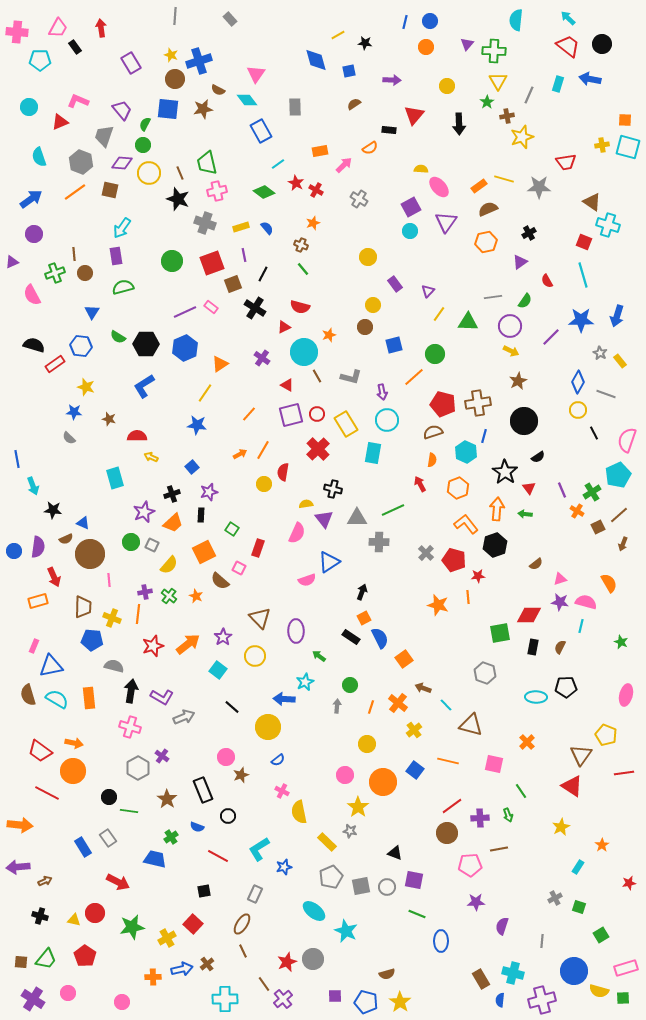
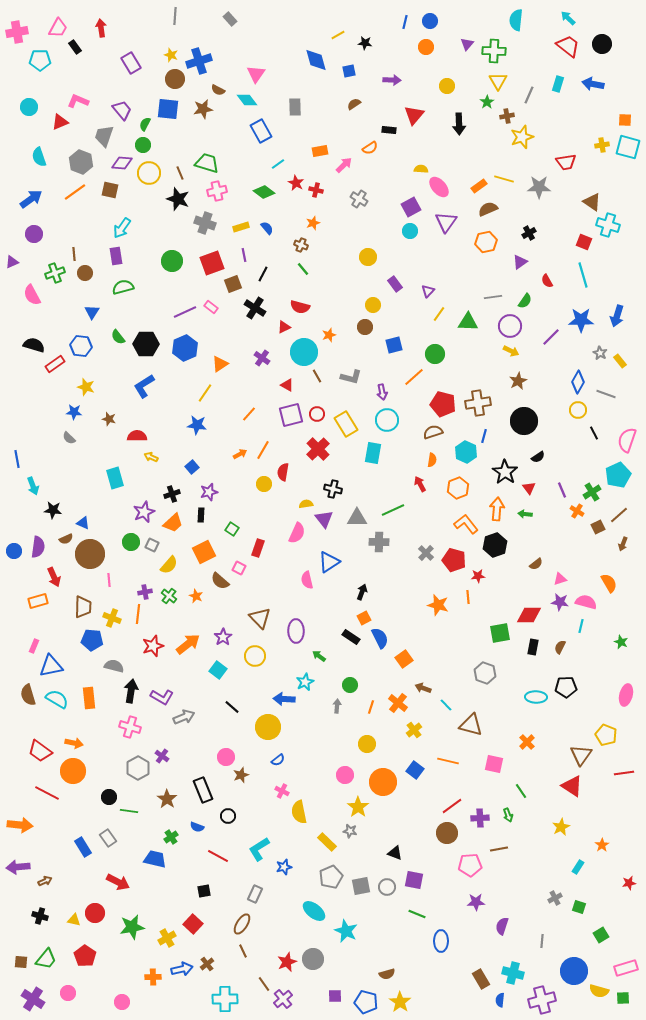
pink cross at (17, 32): rotated 15 degrees counterclockwise
blue arrow at (590, 79): moved 3 px right, 5 px down
green trapezoid at (207, 163): rotated 120 degrees clockwise
red cross at (316, 190): rotated 16 degrees counterclockwise
green semicircle at (118, 337): rotated 21 degrees clockwise
pink semicircle at (307, 580): rotated 96 degrees clockwise
